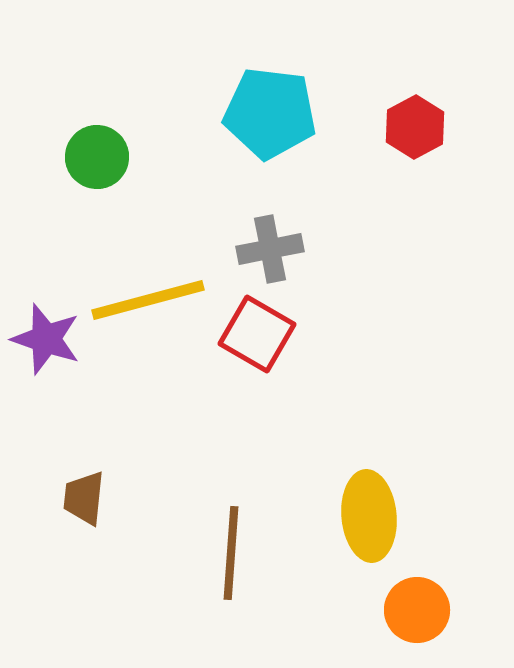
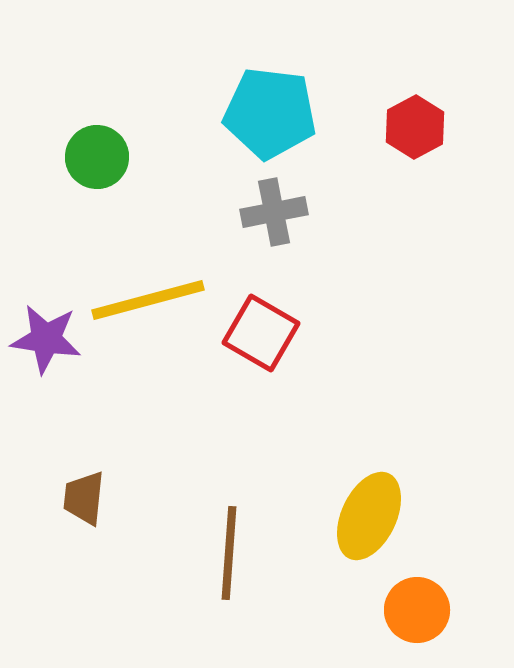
gray cross: moved 4 px right, 37 px up
red square: moved 4 px right, 1 px up
purple star: rotated 10 degrees counterclockwise
yellow ellipse: rotated 30 degrees clockwise
brown line: moved 2 px left
